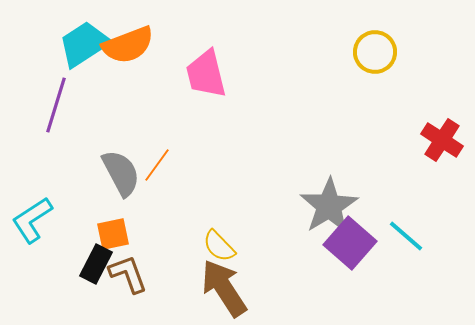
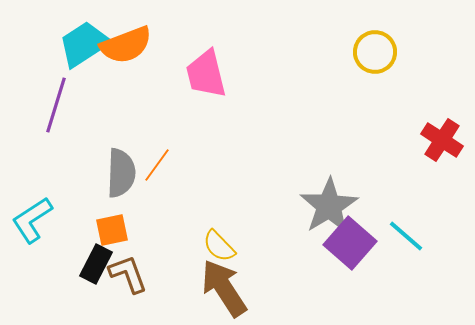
orange semicircle: moved 2 px left
gray semicircle: rotated 30 degrees clockwise
orange square: moved 1 px left, 4 px up
